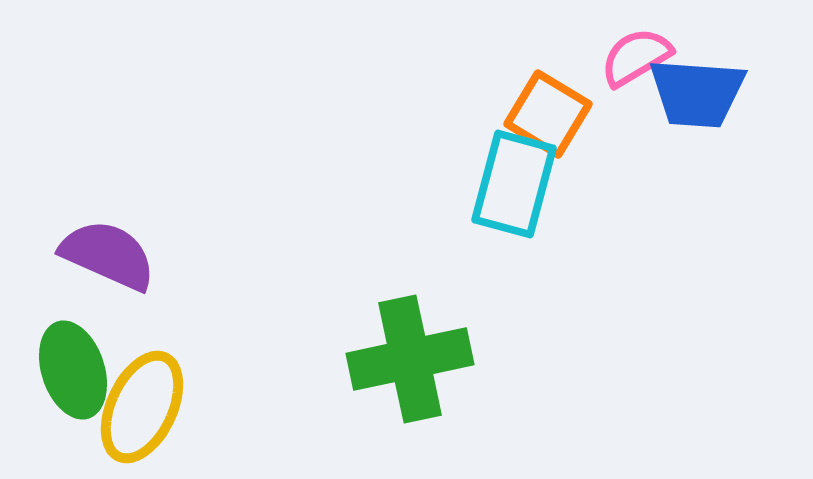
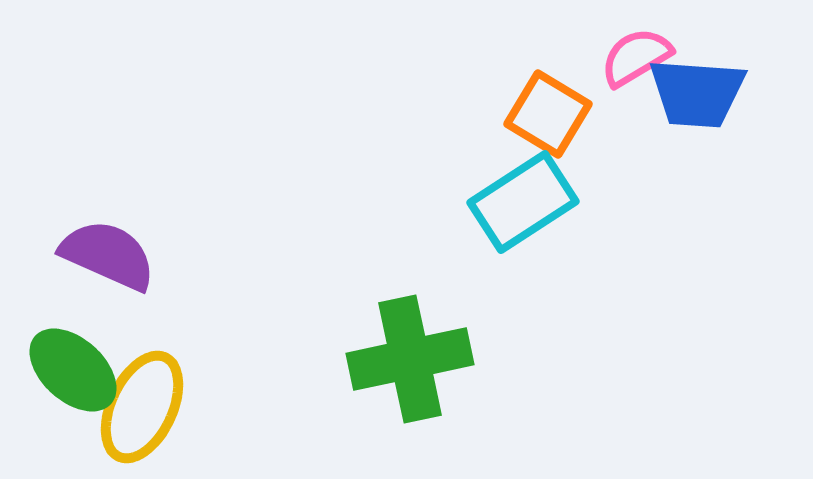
cyan rectangle: moved 9 px right, 18 px down; rotated 42 degrees clockwise
green ellipse: rotated 30 degrees counterclockwise
